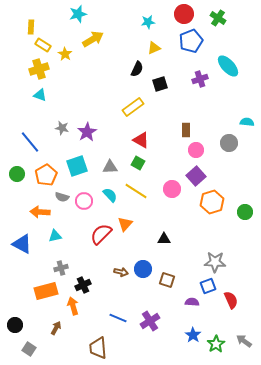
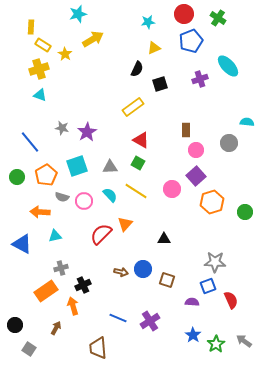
green circle at (17, 174): moved 3 px down
orange rectangle at (46, 291): rotated 20 degrees counterclockwise
